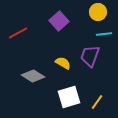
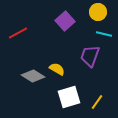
purple square: moved 6 px right
cyan line: rotated 21 degrees clockwise
yellow semicircle: moved 6 px left, 6 px down
